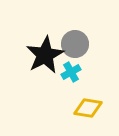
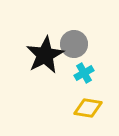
gray circle: moved 1 px left
cyan cross: moved 13 px right, 1 px down
